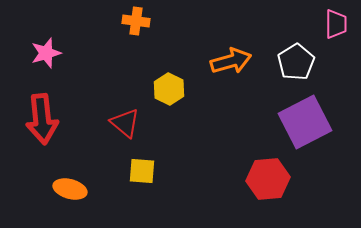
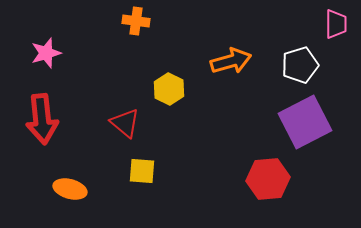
white pentagon: moved 4 px right, 3 px down; rotated 15 degrees clockwise
